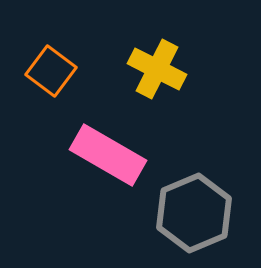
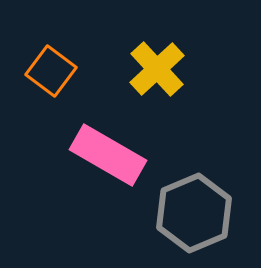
yellow cross: rotated 20 degrees clockwise
